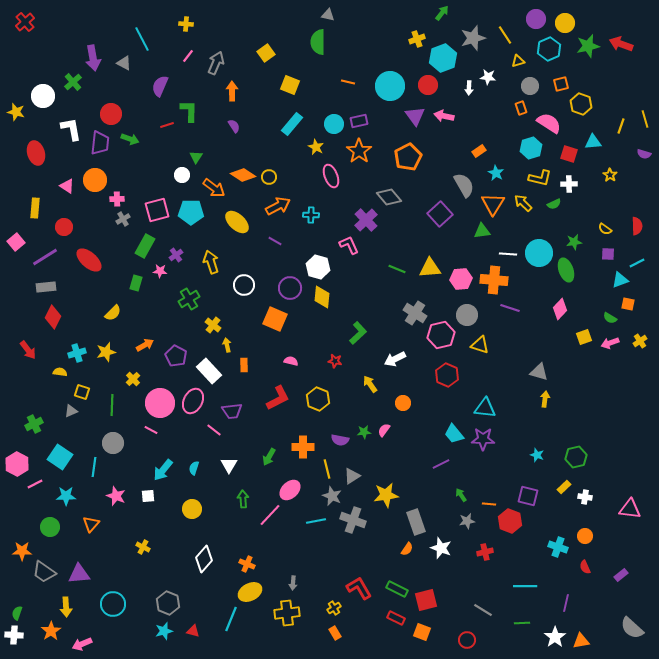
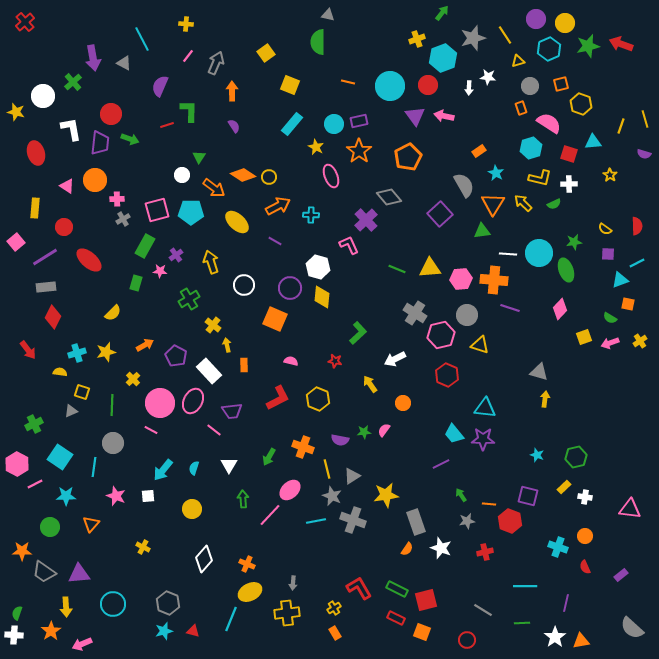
green triangle at (196, 157): moved 3 px right
orange cross at (303, 447): rotated 20 degrees clockwise
